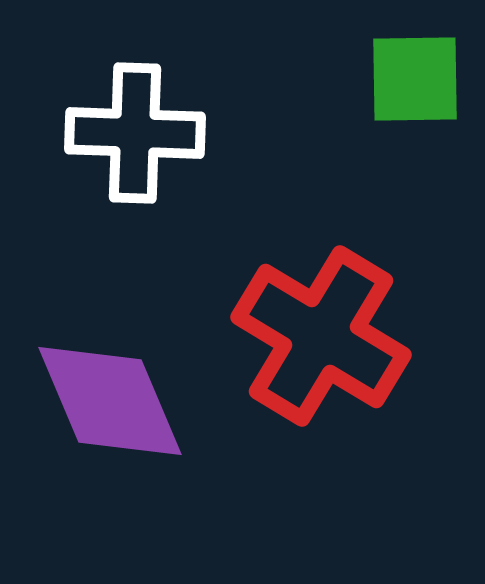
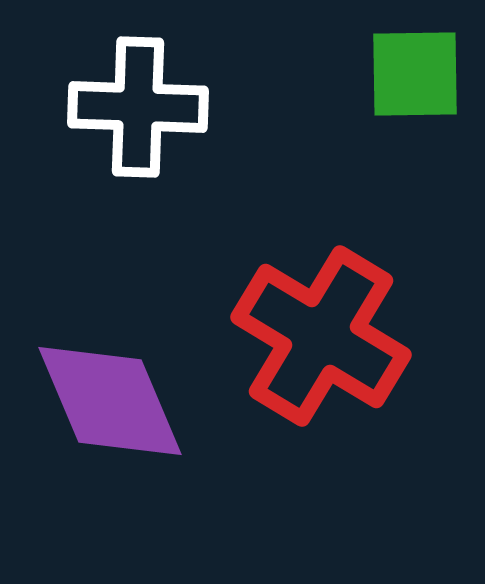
green square: moved 5 px up
white cross: moved 3 px right, 26 px up
